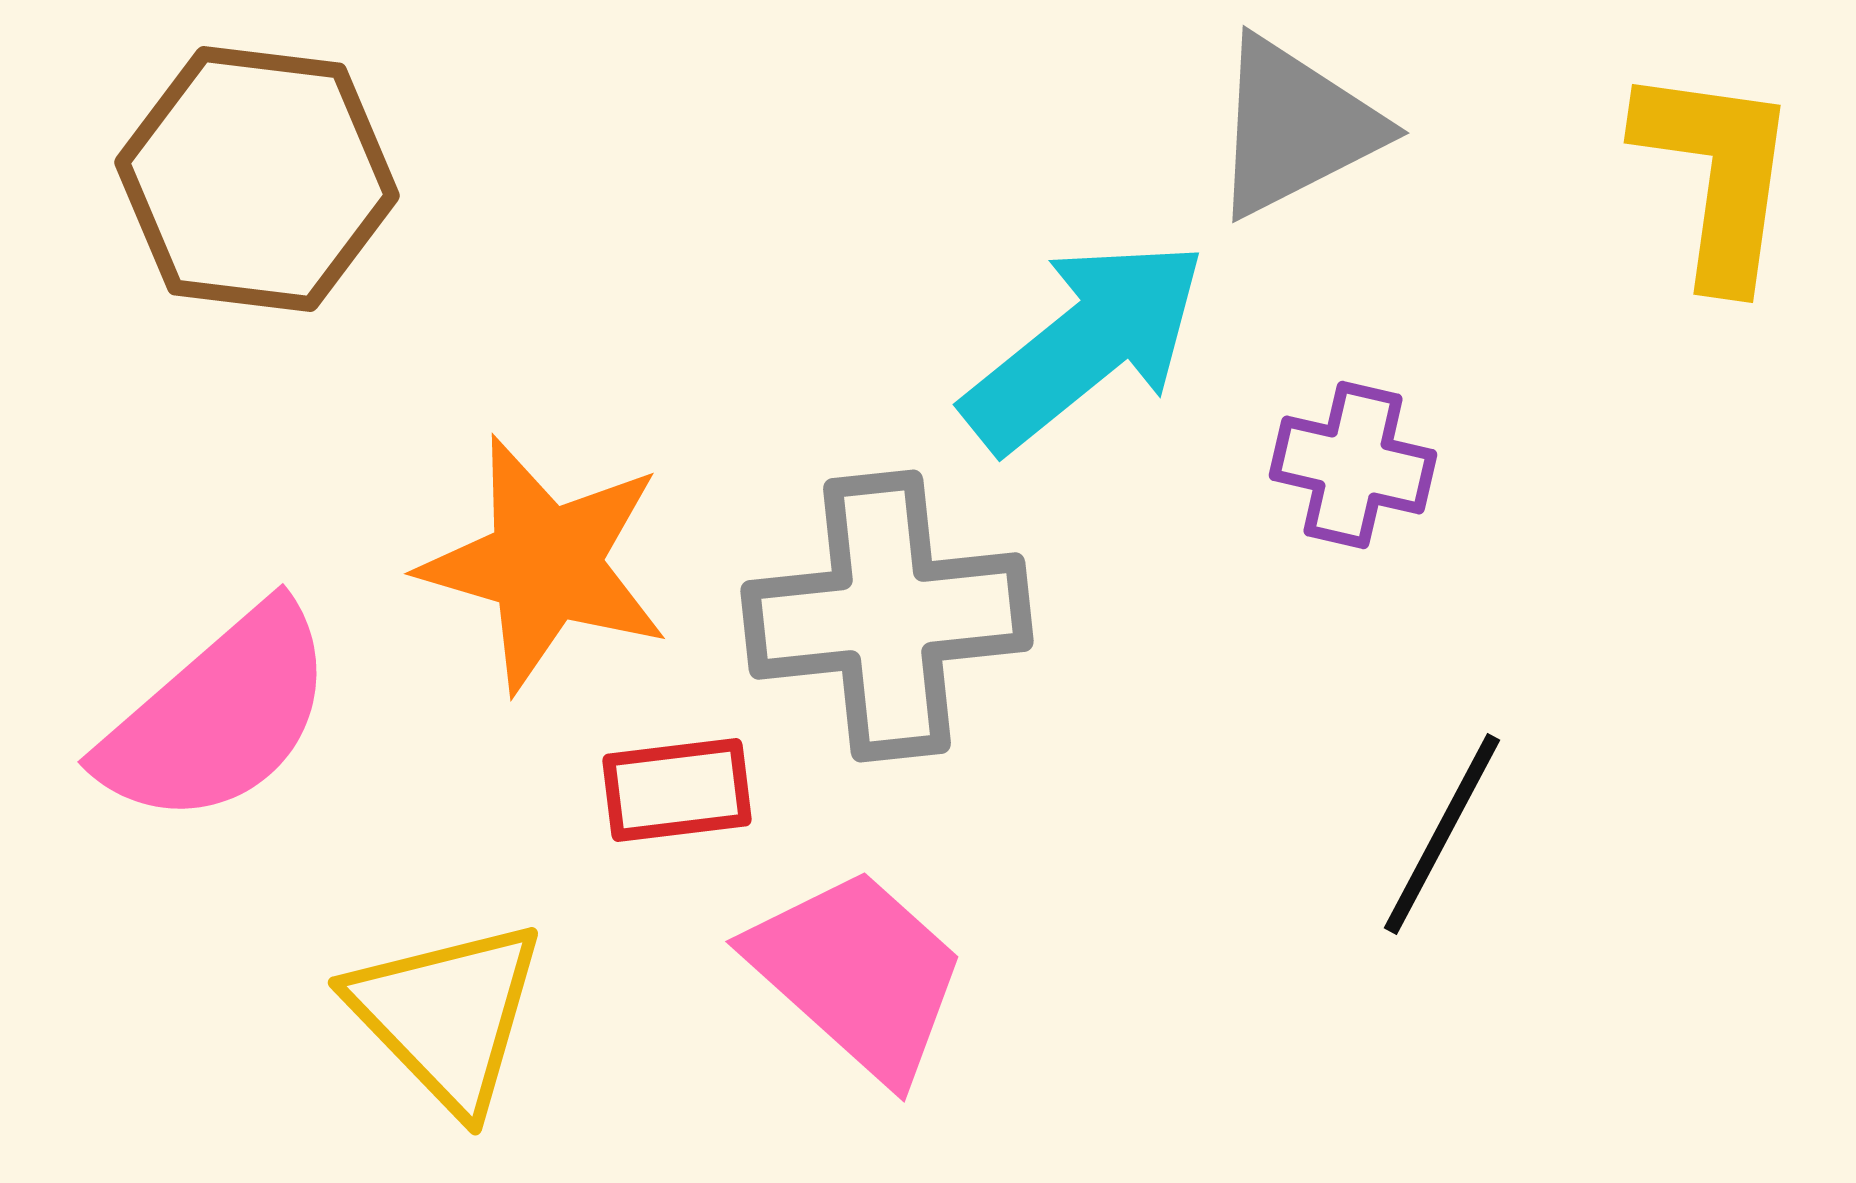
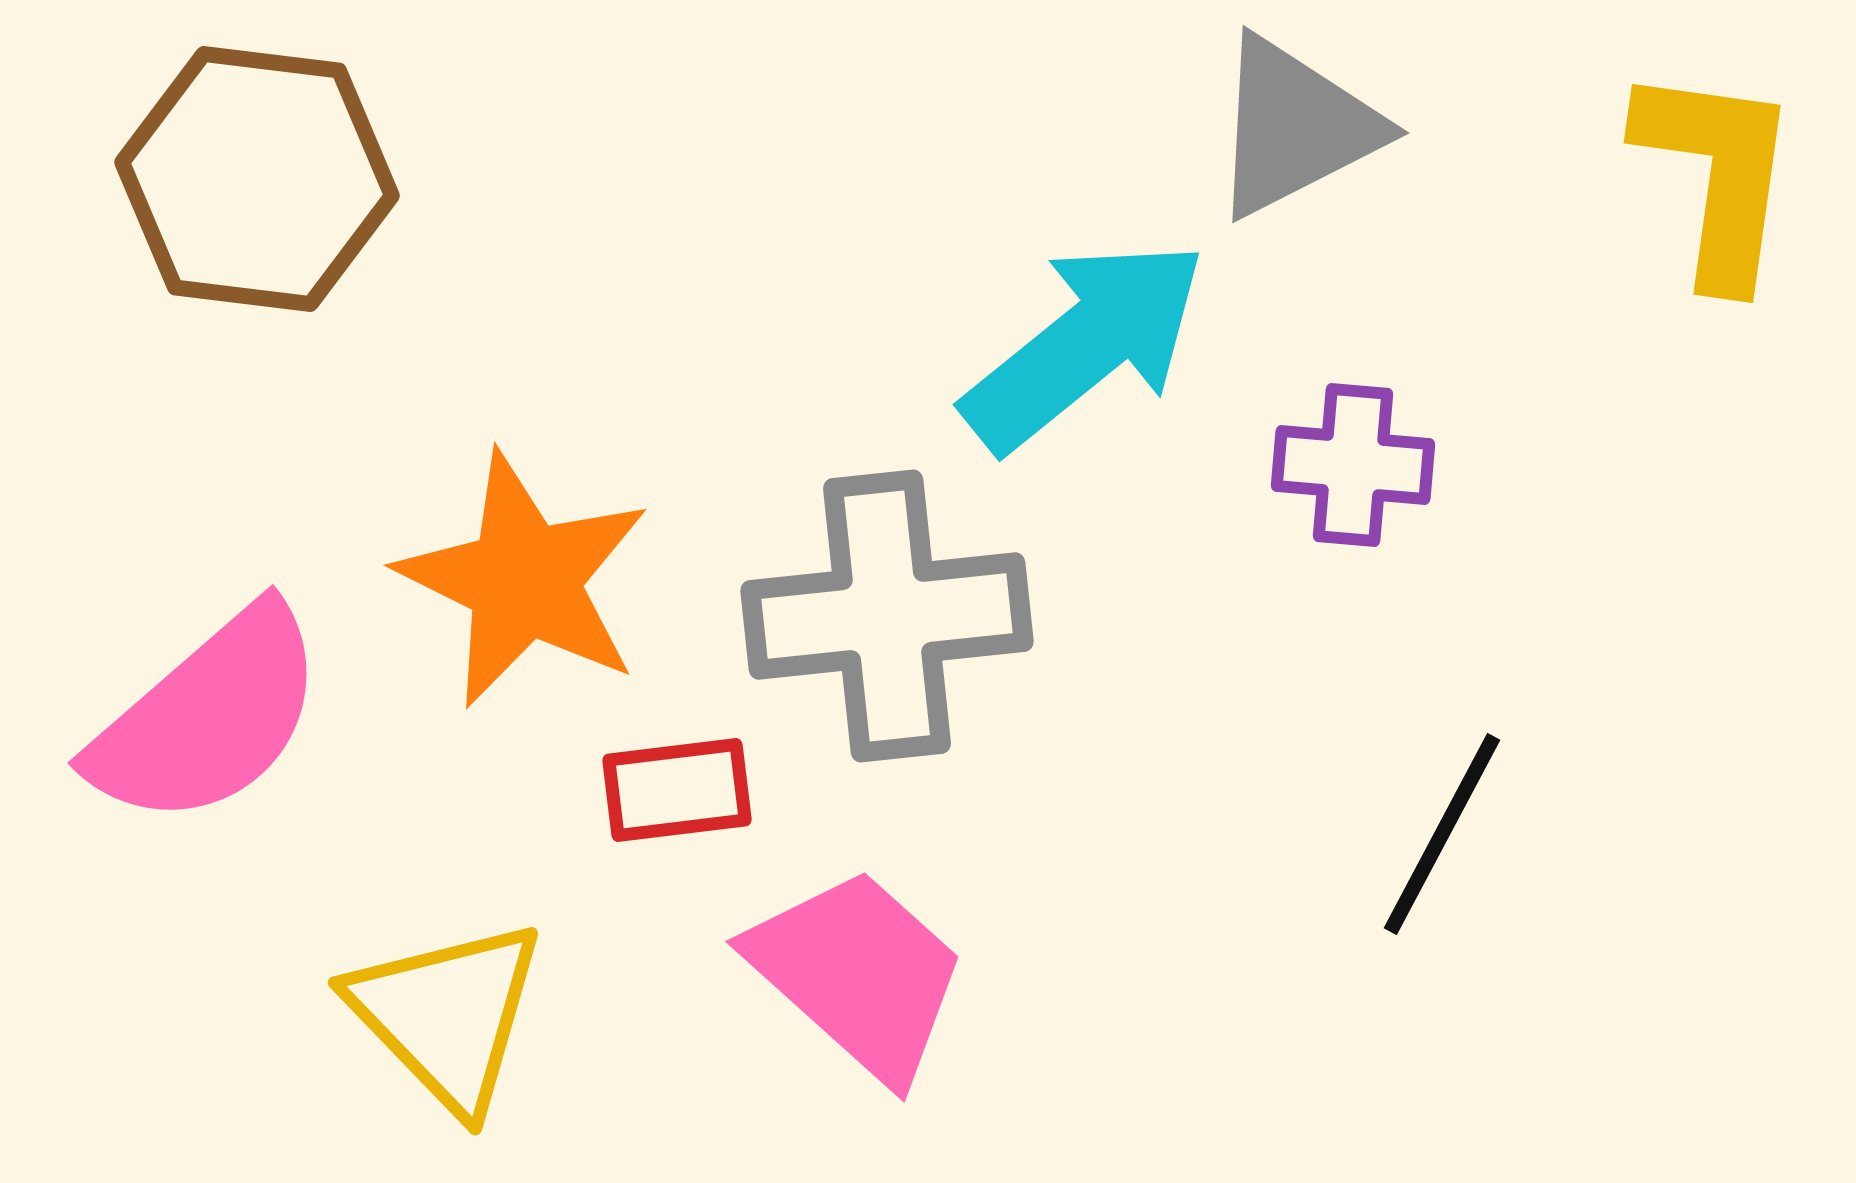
purple cross: rotated 8 degrees counterclockwise
orange star: moved 21 px left, 16 px down; rotated 10 degrees clockwise
pink semicircle: moved 10 px left, 1 px down
